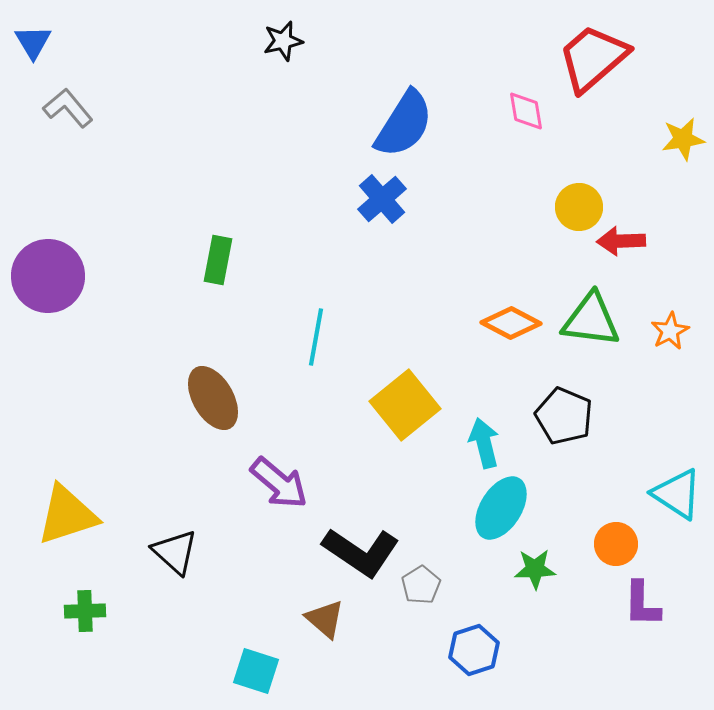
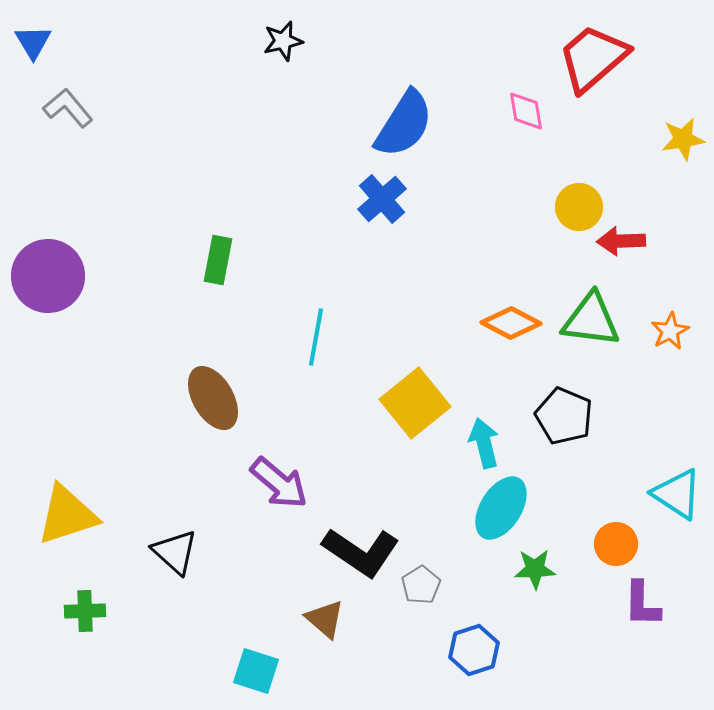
yellow square: moved 10 px right, 2 px up
